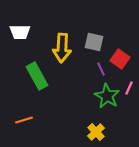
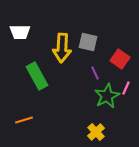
gray square: moved 6 px left
purple line: moved 6 px left, 4 px down
pink line: moved 3 px left
green star: rotated 15 degrees clockwise
